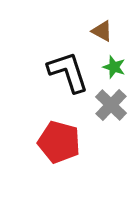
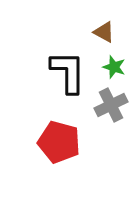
brown triangle: moved 2 px right, 1 px down
black L-shape: rotated 18 degrees clockwise
gray cross: rotated 20 degrees clockwise
